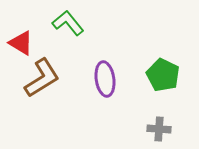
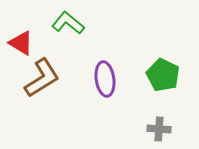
green L-shape: rotated 12 degrees counterclockwise
